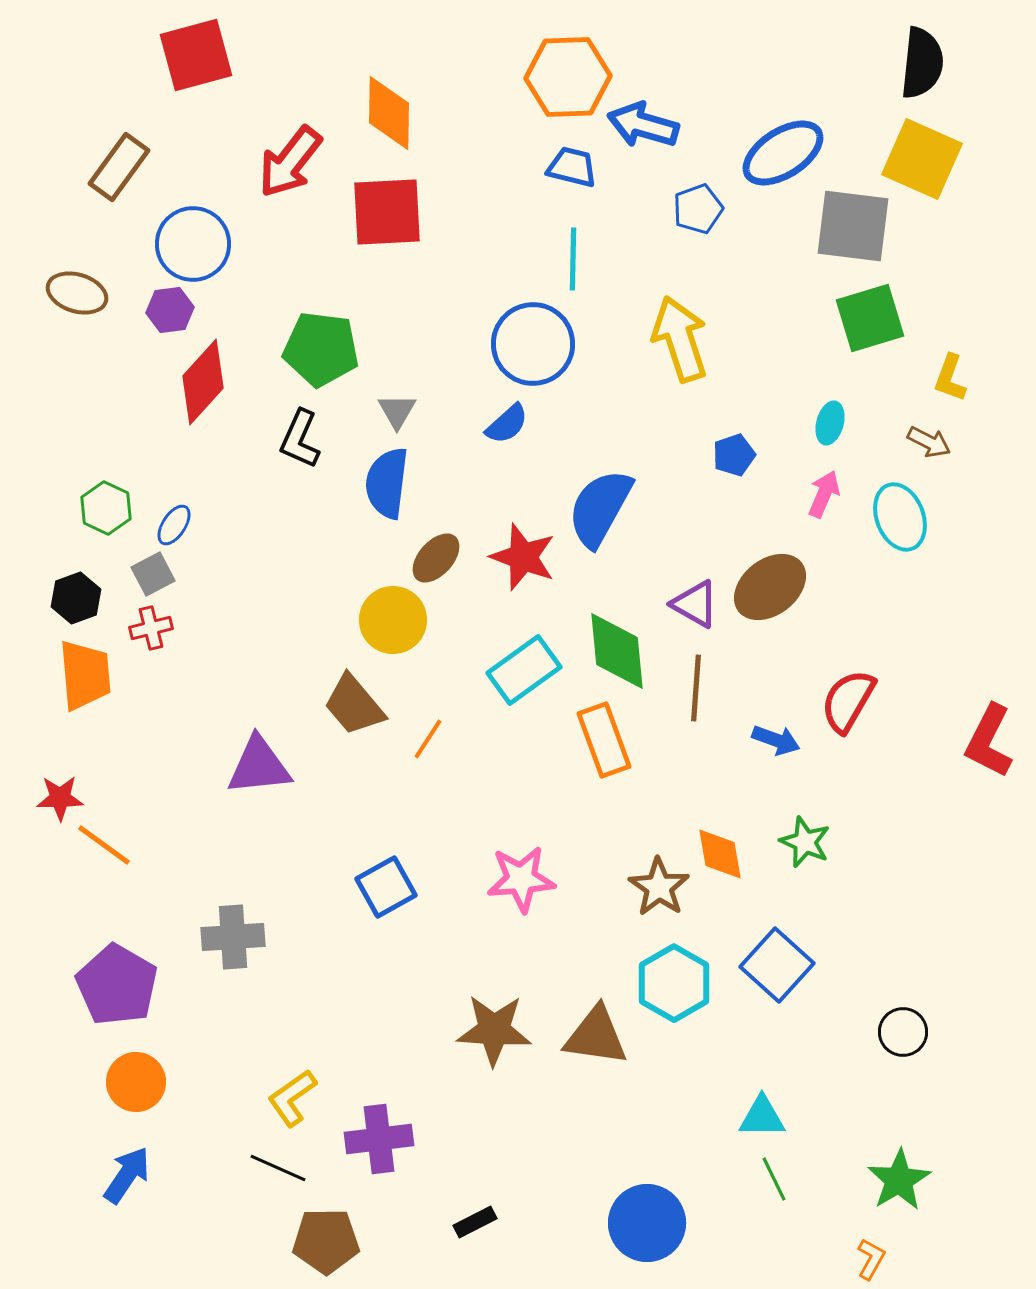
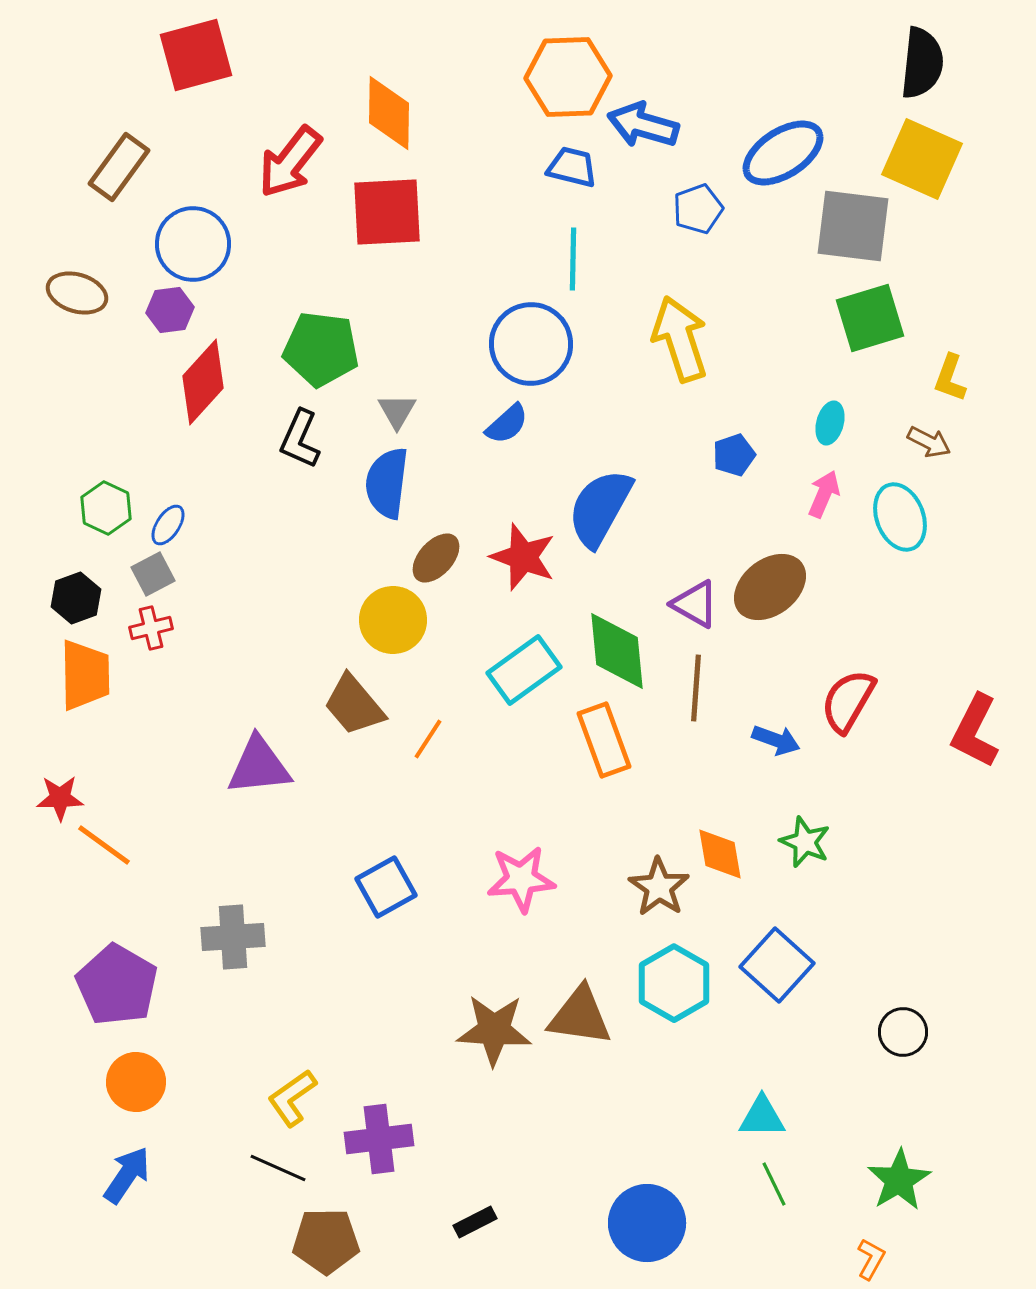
blue circle at (533, 344): moved 2 px left
blue ellipse at (174, 525): moved 6 px left
orange trapezoid at (85, 675): rotated 4 degrees clockwise
red L-shape at (989, 741): moved 14 px left, 10 px up
brown triangle at (596, 1036): moved 16 px left, 20 px up
green line at (774, 1179): moved 5 px down
